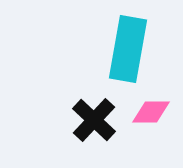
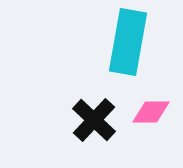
cyan rectangle: moved 7 px up
